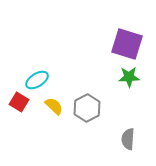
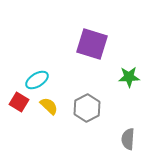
purple square: moved 35 px left
yellow semicircle: moved 5 px left
